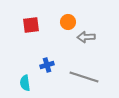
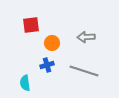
orange circle: moved 16 px left, 21 px down
gray line: moved 6 px up
